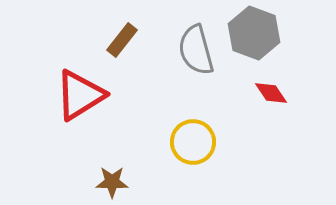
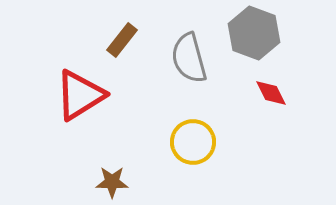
gray semicircle: moved 7 px left, 8 px down
red diamond: rotated 8 degrees clockwise
